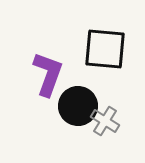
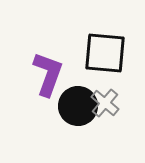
black square: moved 4 px down
gray cross: moved 18 px up; rotated 8 degrees clockwise
